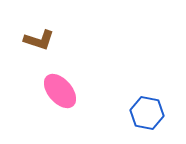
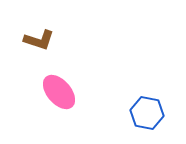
pink ellipse: moved 1 px left, 1 px down
